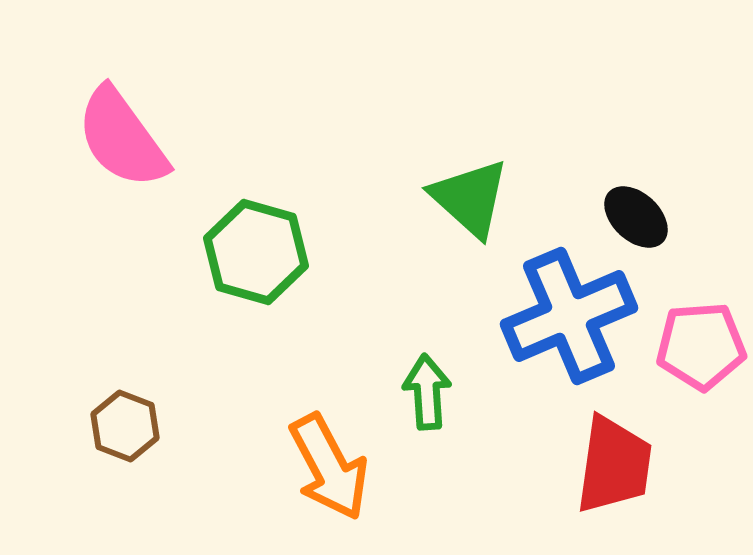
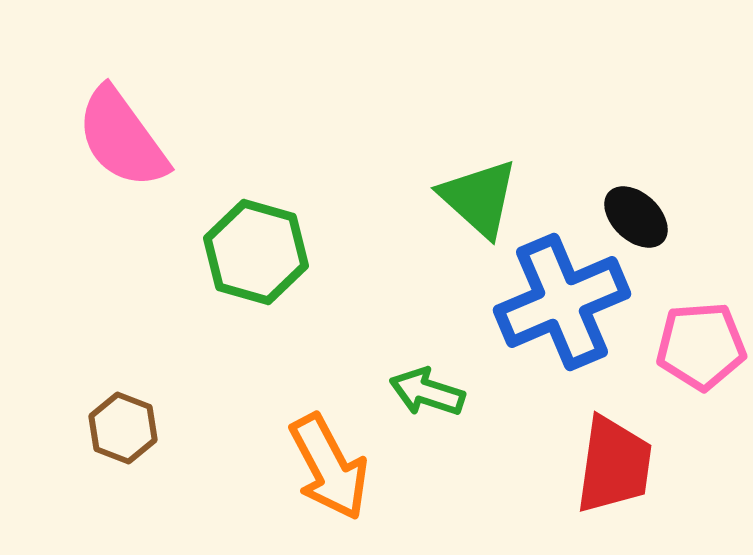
green triangle: moved 9 px right
blue cross: moved 7 px left, 14 px up
green arrow: rotated 68 degrees counterclockwise
brown hexagon: moved 2 px left, 2 px down
